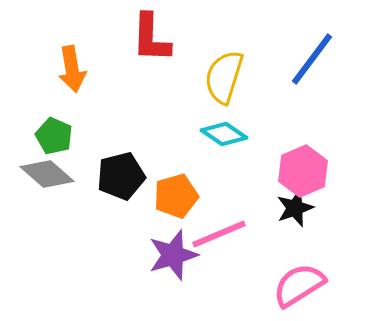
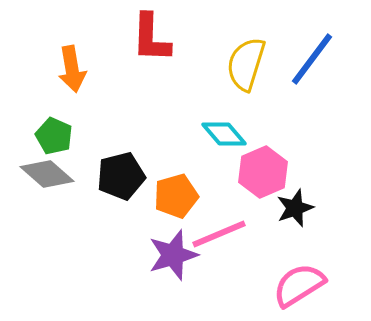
yellow semicircle: moved 22 px right, 13 px up
cyan diamond: rotated 15 degrees clockwise
pink hexagon: moved 40 px left, 1 px down
